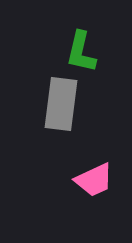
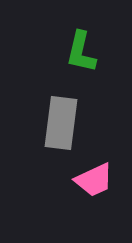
gray rectangle: moved 19 px down
